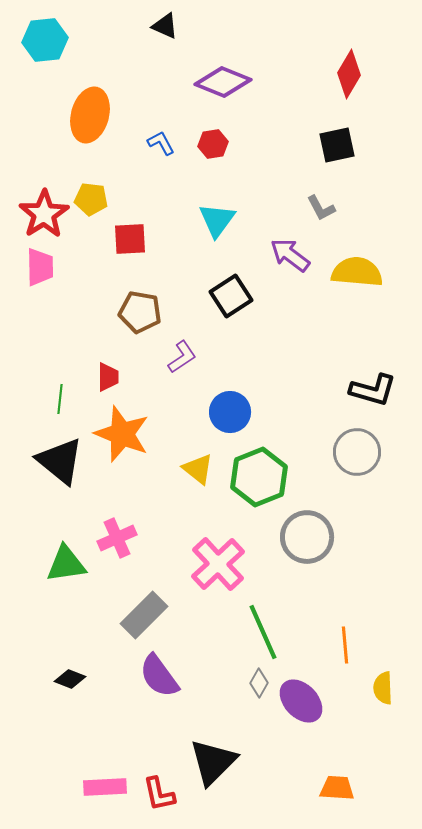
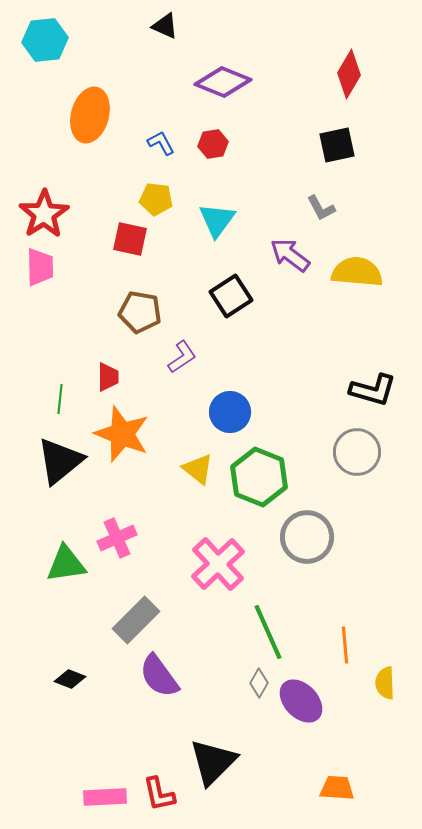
yellow pentagon at (91, 199): moved 65 px right
red square at (130, 239): rotated 15 degrees clockwise
black triangle at (60, 461): rotated 42 degrees clockwise
green hexagon at (259, 477): rotated 16 degrees counterclockwise
gray rectangle at (144, 615): moved 8 px left, 5 px down
green line at (263, 632): moved 5 px right
yellow semicircle at (383, 688): moved 2 px right, 5 px up
pink rectangle at (105, 787): moved 10 px down
